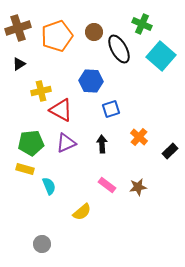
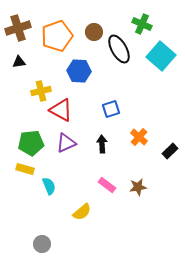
black triangle: moved 2 px up; rotated 24 degrees clockwise
blue hexagon: moved 12 px left, 10 px up
